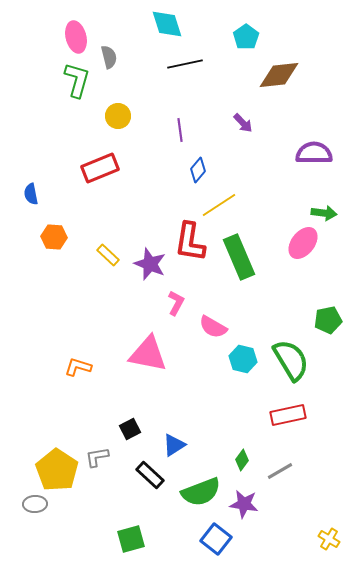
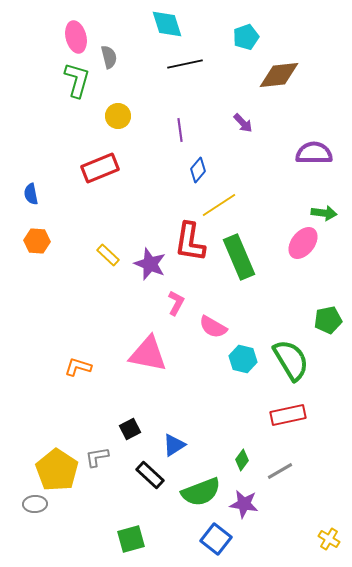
cyan pentagon at (246, 37): rotated 15 degrees clockwise
orange hexagon at (54, 237): moved 17 px left, 4 px down
